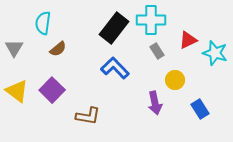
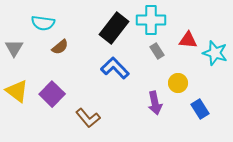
cyan semicircle: rotated 90 degrees counterclockwise
red triangle: rotated 30 degrees clockwise
brown semicircle: moved 2 px right, 2 px up
yellow circle: moved 3 px right, 3 px down
purple square: moved 4 px down
brown L-shape: moved 2 px down; rotated 40 degrees clockwise
